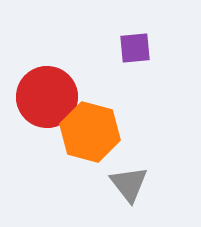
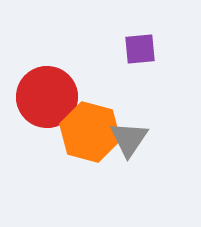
purple square: moved 5 px right, 1 px down
gray triangle: moved 45 px up; rotated 12 degrees clockwise
